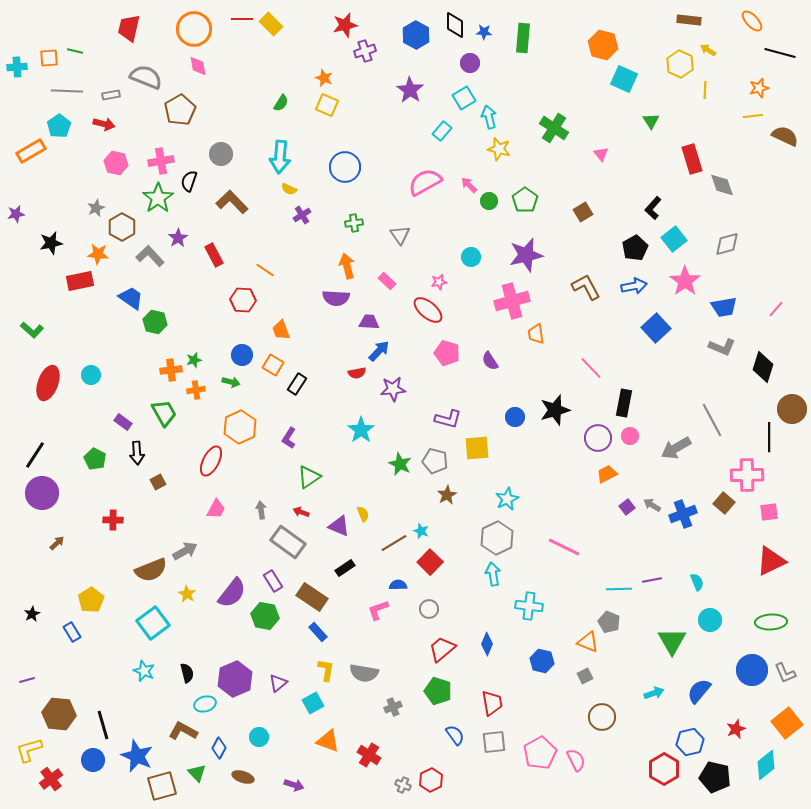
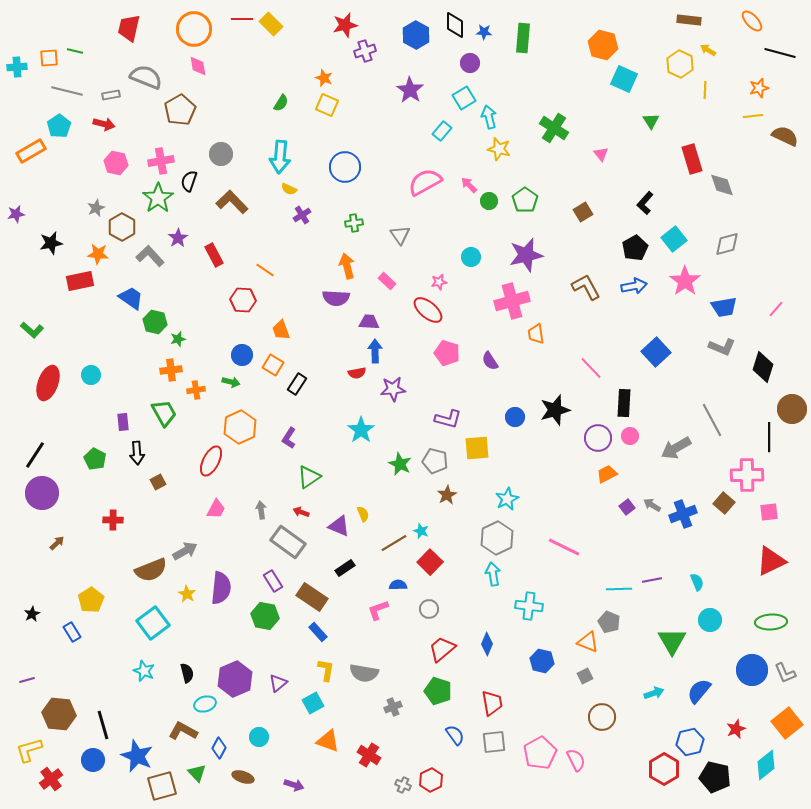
gray line at (67, 91): rotated 12 degrees clockwise
black L-shape at (653, 208): moved 8 px left, 5 px up
blue square at (656, 328): moved 24 px down
blue arrow at (379, 351): moved 4 px left; rotated 45 degrees counterclockwise
green star at (194, 360): moved 16 px left, 21 px up
black rectangle at (624, 403): rotated 8 degrees counterclockwise
purple rectangle at (123, 422): rotated 48 degrees clockwise
purple semicircle at (232, 593): moved 11 px left, 5 px up; rotated 32 degrees counterclockwise
